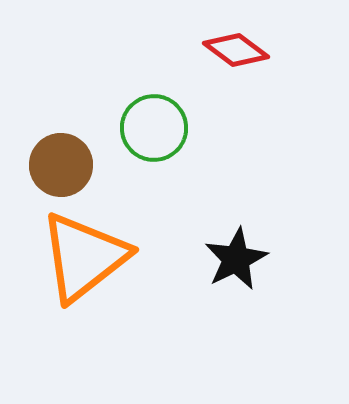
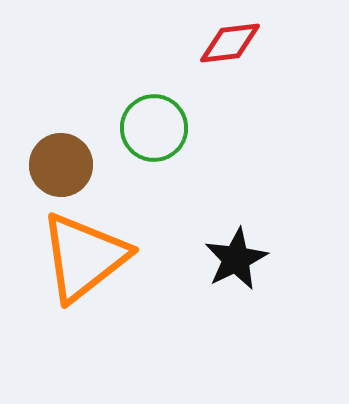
red diamond: moved 6 px left, 7 px up; rotated 44 degrees counterclockwise
